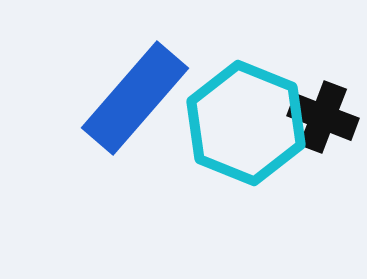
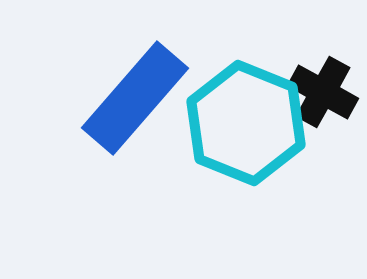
black cross: moved 25 px up; rotated 8 degrees clockwise
